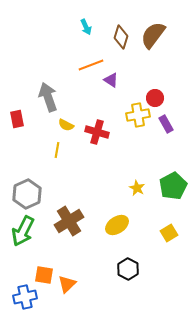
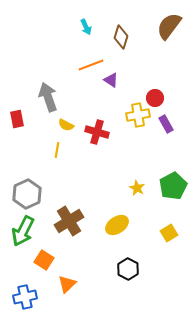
brown semicircle: moved 16 px right, 9 px up
orange square: moved 15 px up; rotated 24 degrees clockwise
